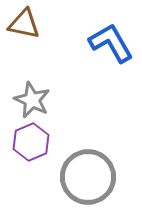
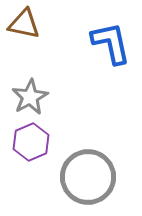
blue L-shape: rotated 18 degrees clockwise
gray star: moved 2 px left, 3 px up; rotated 18 degrees clockwise
